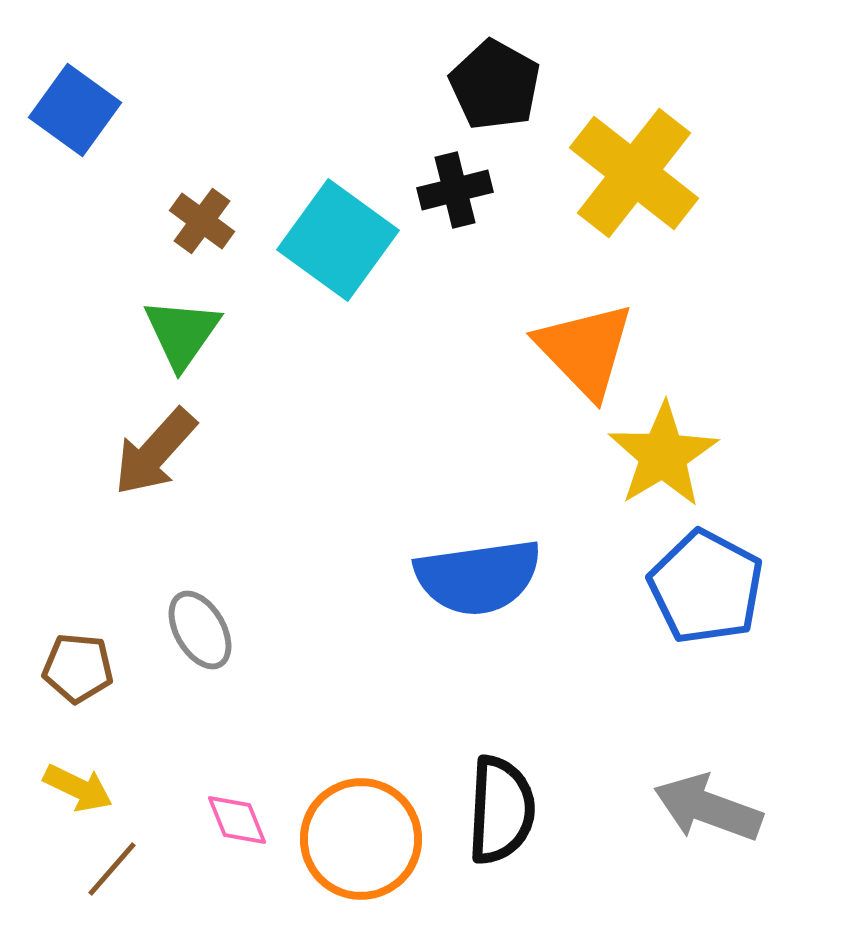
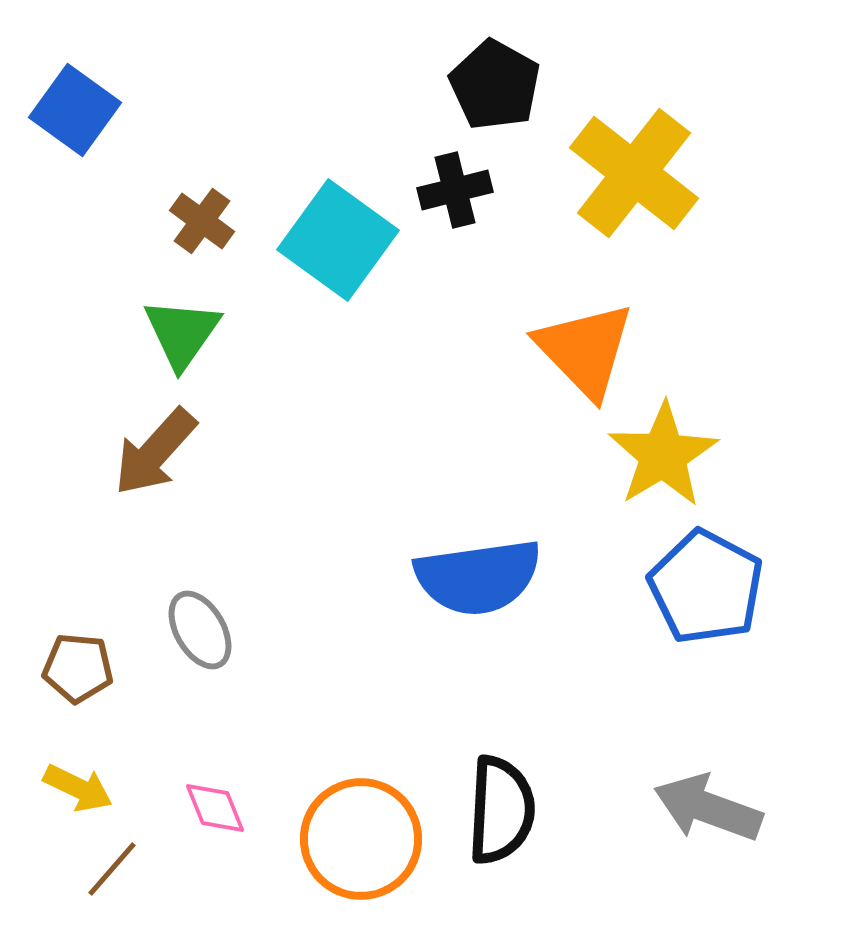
pink diamond: moved 22 px left, 12 px up
